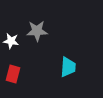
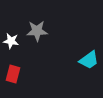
cyan trapezoid: moved 21 px right, 7 px up; rotated 50 degrees clockwise
